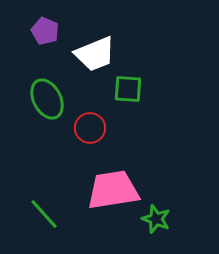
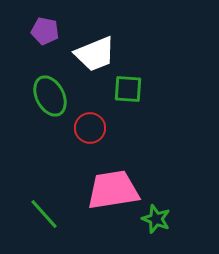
purple pentagon: rotated 12 degrees counterclockwise
green ellipse: moved 3 px right, 3 px up
